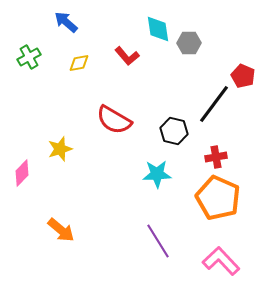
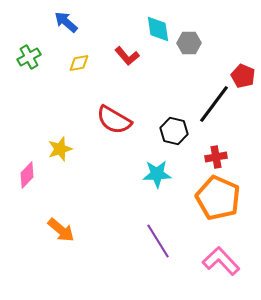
pink diamond: moved 5 px right, 2 px down
